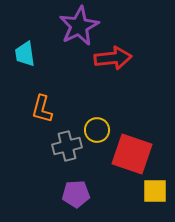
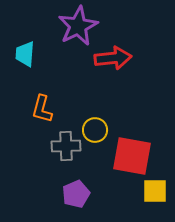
purple star: moved 1 px left
cyan trapezoid: rotated 12 degrees clockwise
yellow circle: moved 2 px left
gray cross: moved 1 px left; rotated 12 degrees clockwise
red square: moved 2 px down; rotated 9 degrees counterclockwise
purple pentagon: rotated 20 degrees counterclockwise
